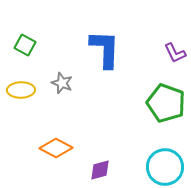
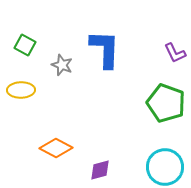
gray star: moved 18 px up
